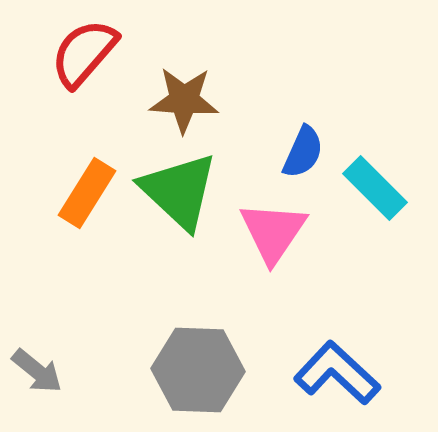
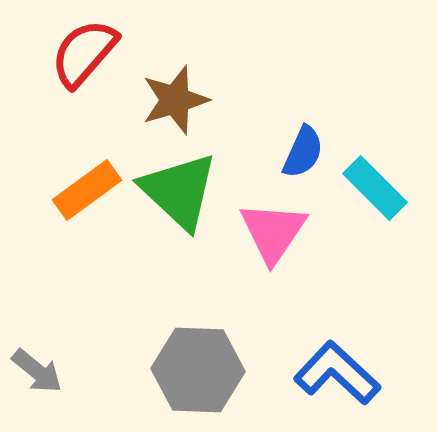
brown star: moved 9 px left; rotated 20 degrees counterclockwise
orange rectangle: moved 3 px up; rotated 22 degrees clockwise
